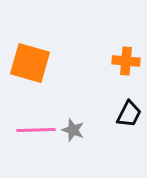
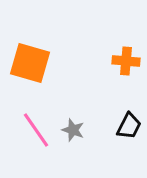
black trapezoid: moved 12 px down
pink line: rotated 57 degrees clockwise
